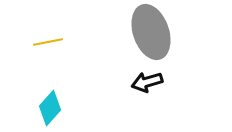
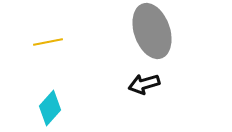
gray ellipse: moved 1 px right, 1 px up
black arrow: moved 3 px left, 2 px down
